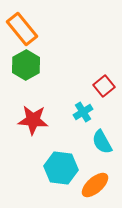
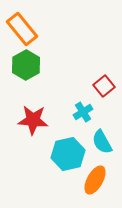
cyan hexagon: moved 7 px right, 14 px up; rotated 20 degrees counterclockwise
orange ellipse: moved 5 px up; rotated 20 degrees counterclockwise
